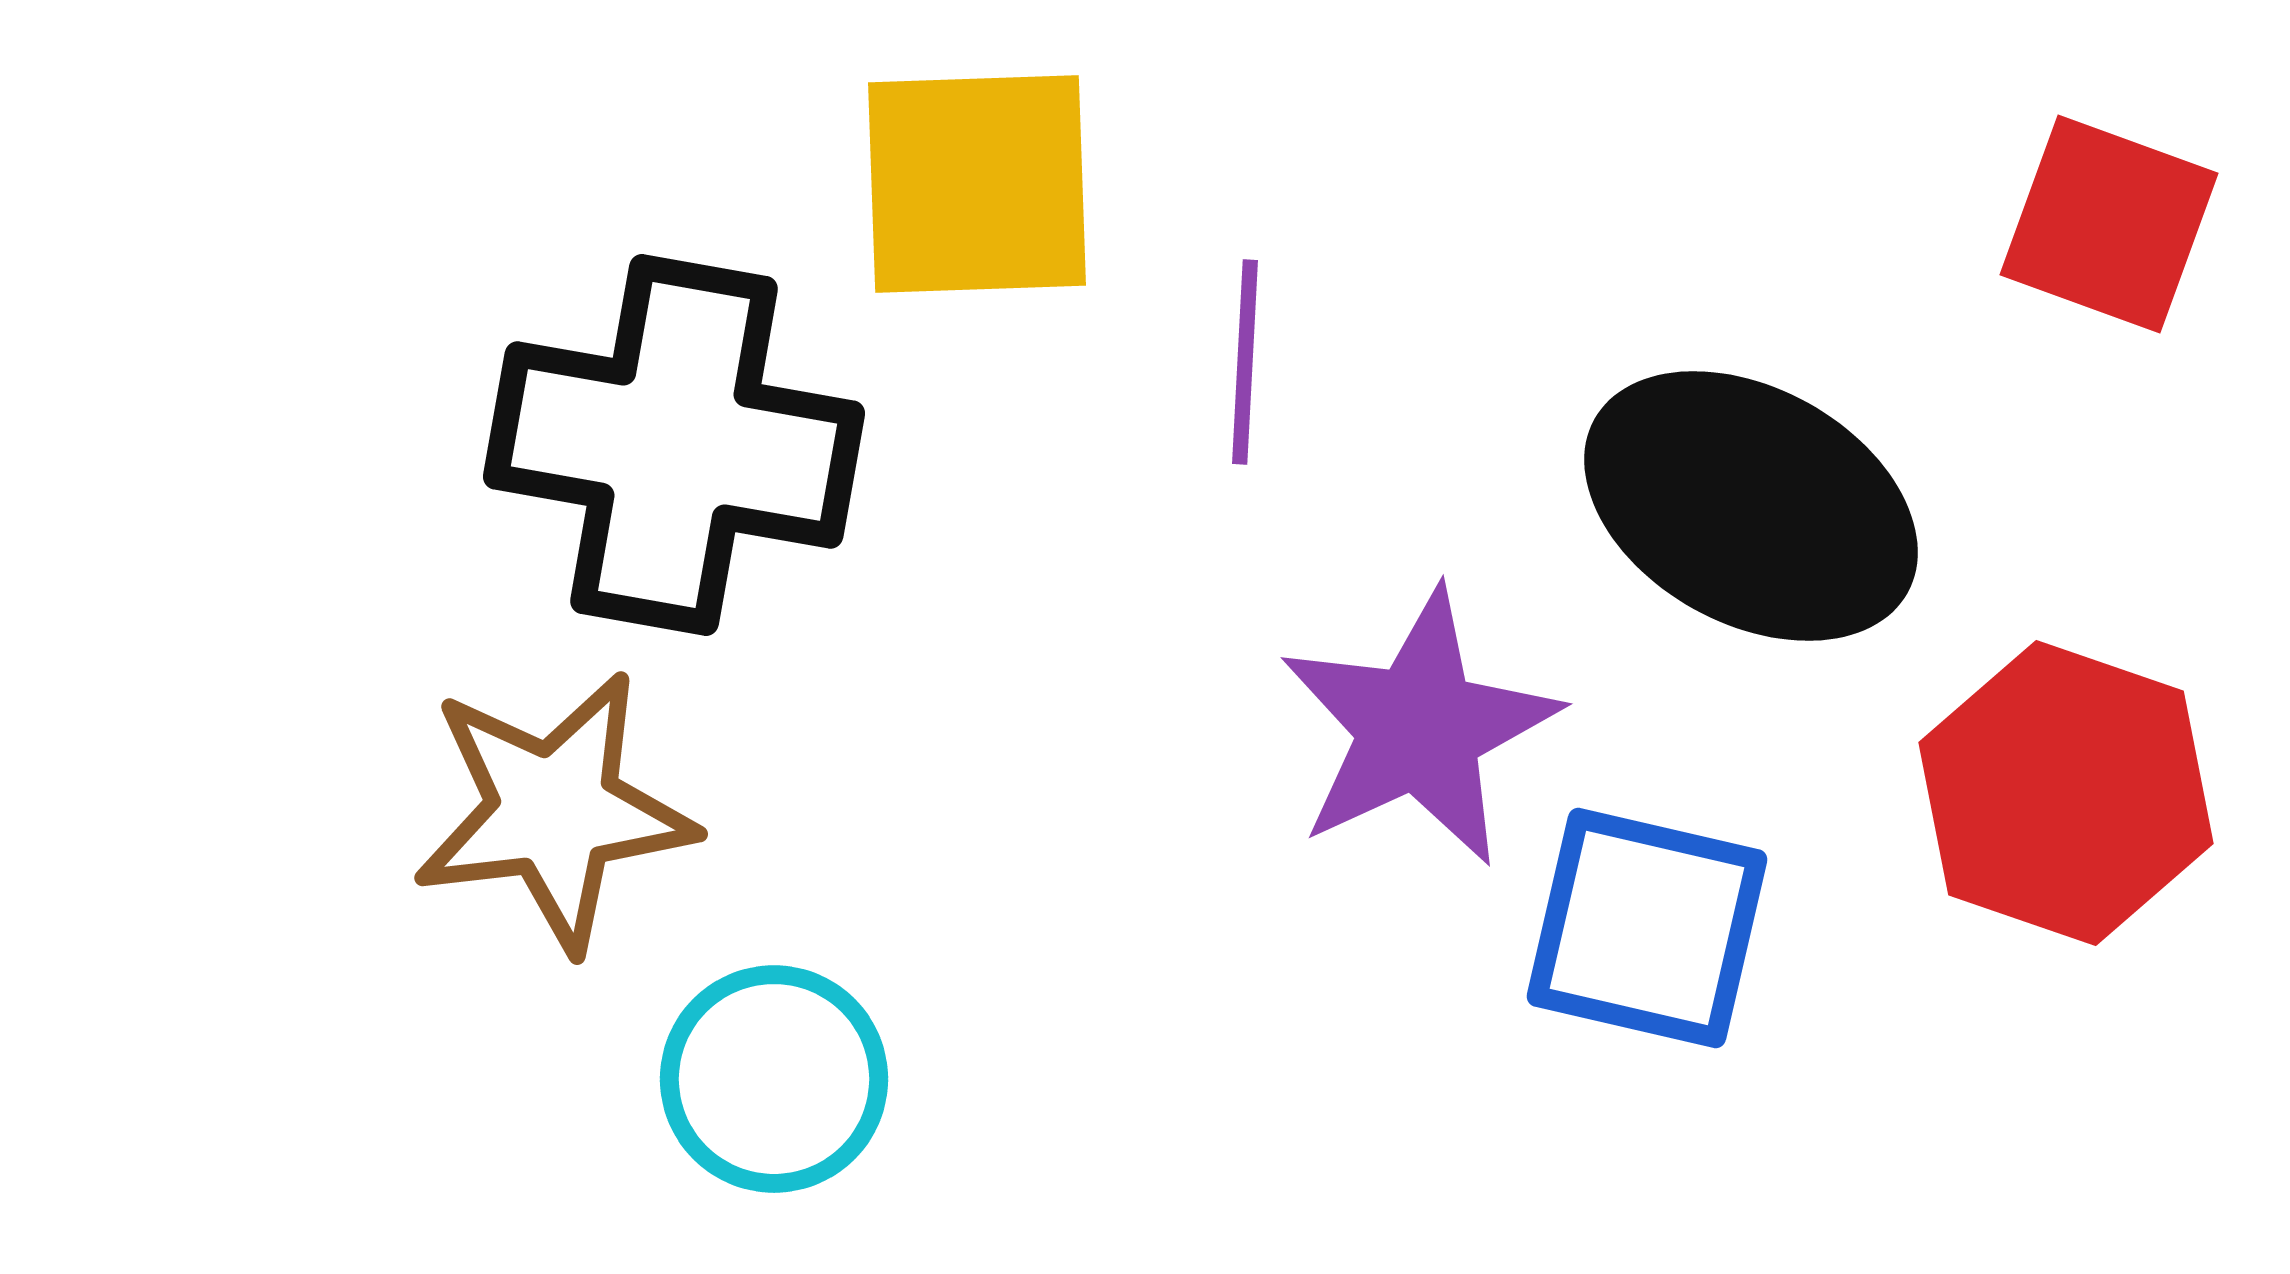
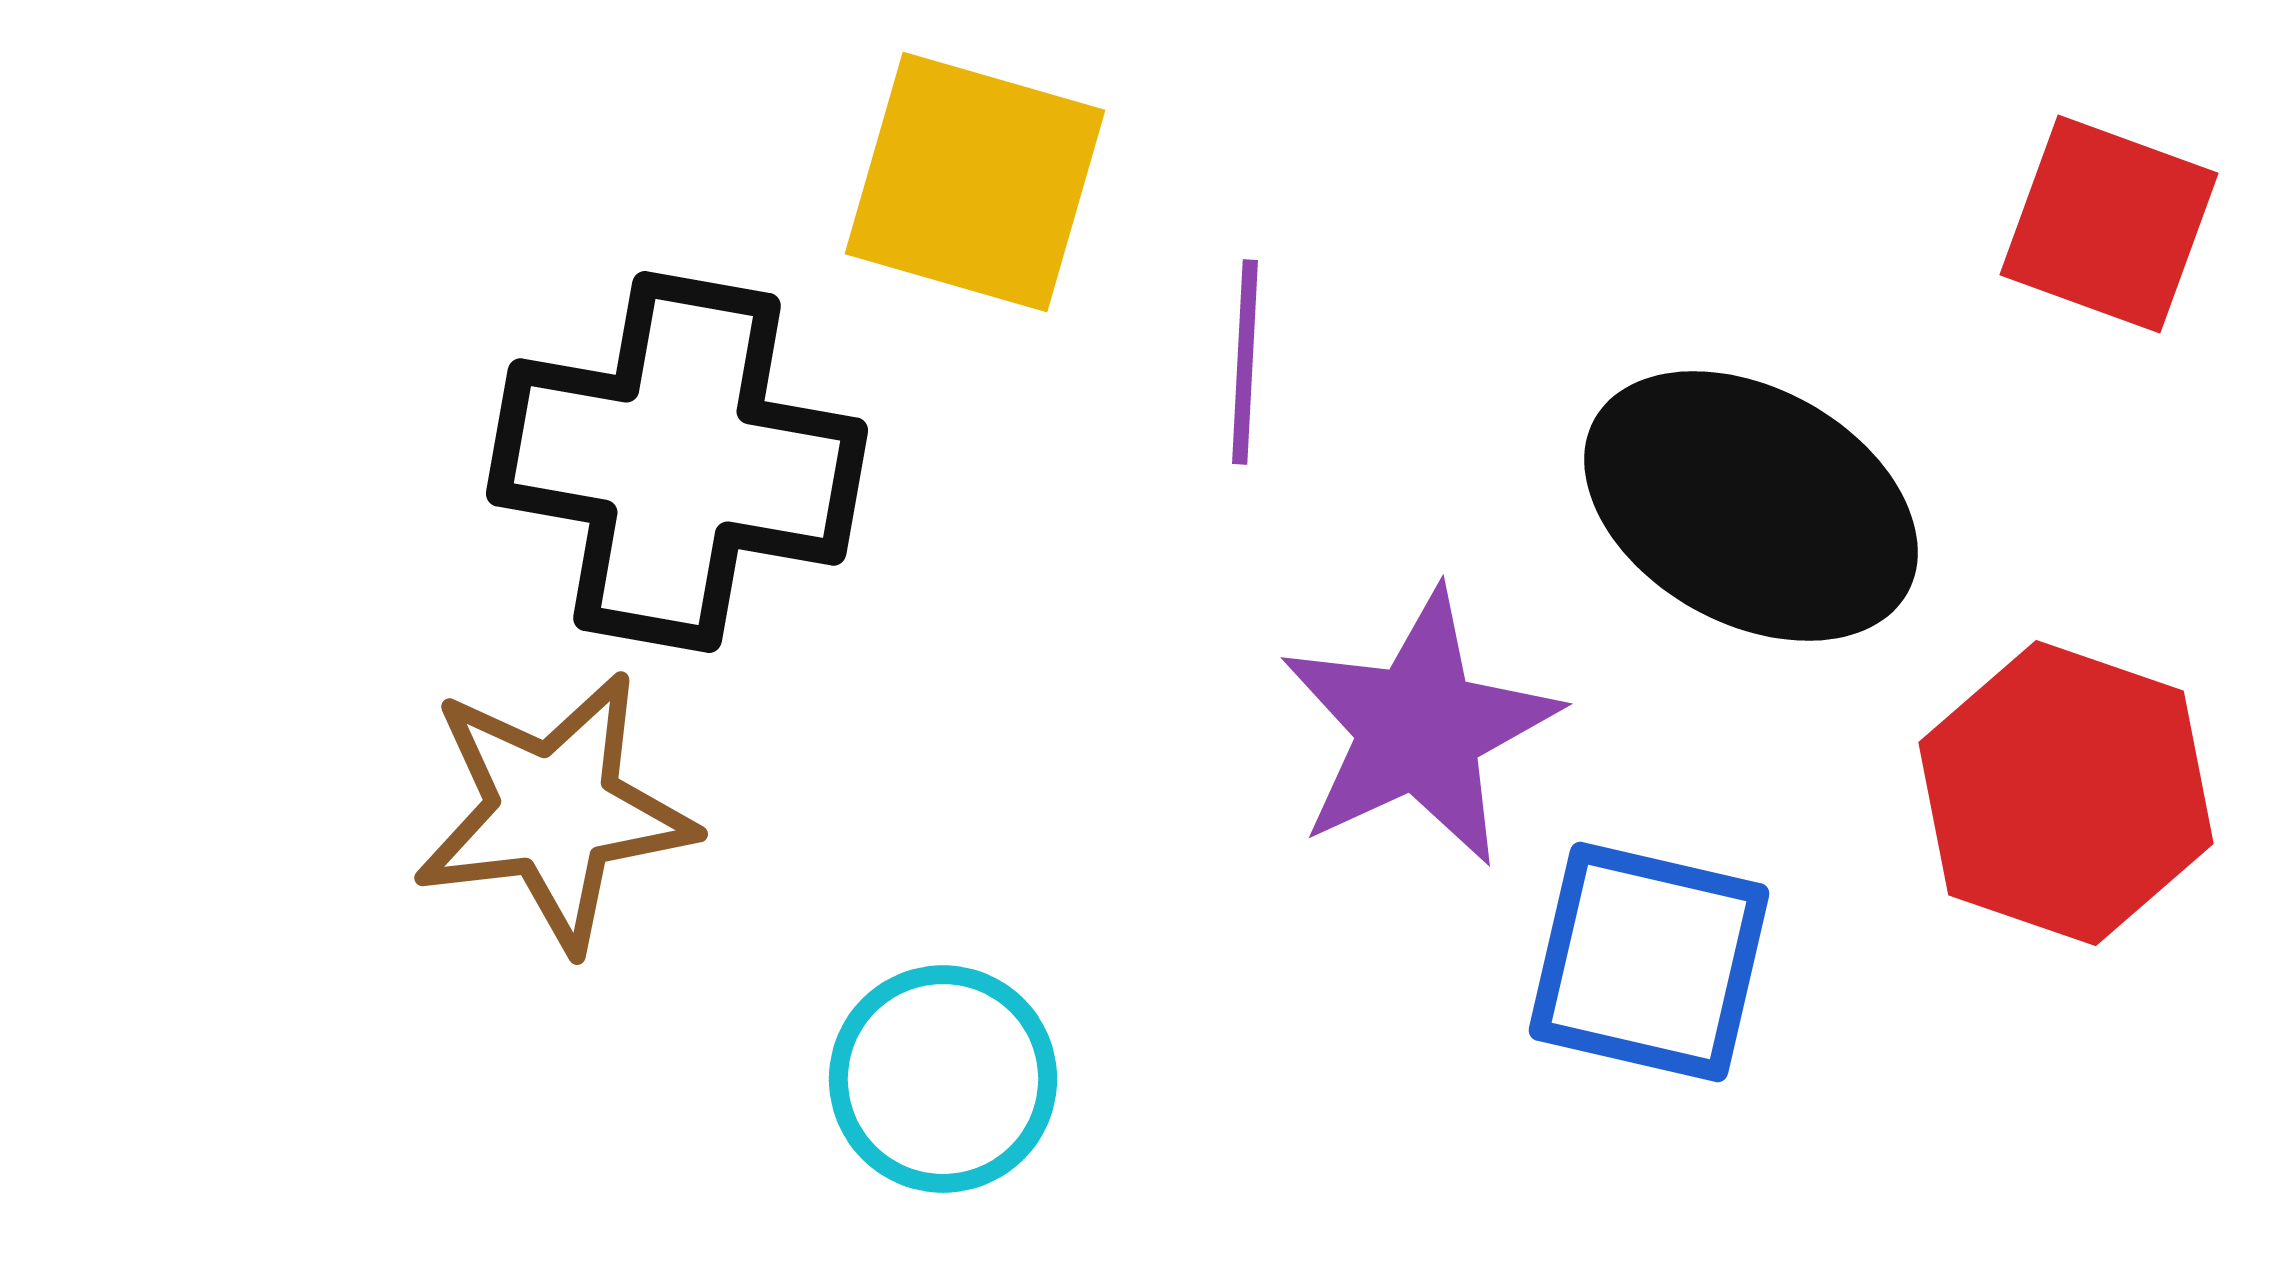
yellow square: moved 2 px left, 2 px up; rotated 18 degrees clockwise
black cross: moved 3 px right, 17 px down
blue square: moved 2 px right, 34 px down
cyan circle: moved 169 px right
